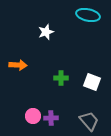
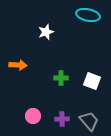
white square: moved 1 px up
purple cross: moved 11 px right, 1 px down
